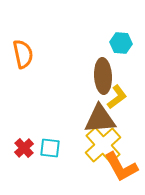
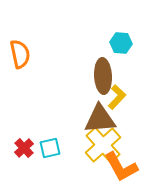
orange semicircle: moved 3 px left
yellow L-shape: rotated 10 degrees counterclockwise
cyan square: rotated 20 degrees counterclockwise
